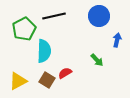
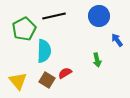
blue arrow: rotated 48 degrees counterclockwise
green arrow: rotated 32 degrees clockwise
yellow triangle: rotated 42 degrees counterclockwise
